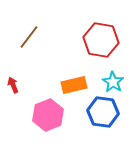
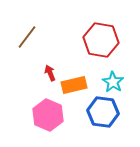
brown line: moved 2 px left
red arrow: moved 37 px right, 12 px up
pink hexagon: rotated 16 degrees counterclockwise
